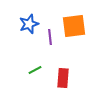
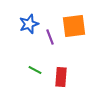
purple line: rotated 14 degrees counterclockwise
green line: rotated 56 degrees clockwise
red rectangle: moved 2 px left, 1 px up
